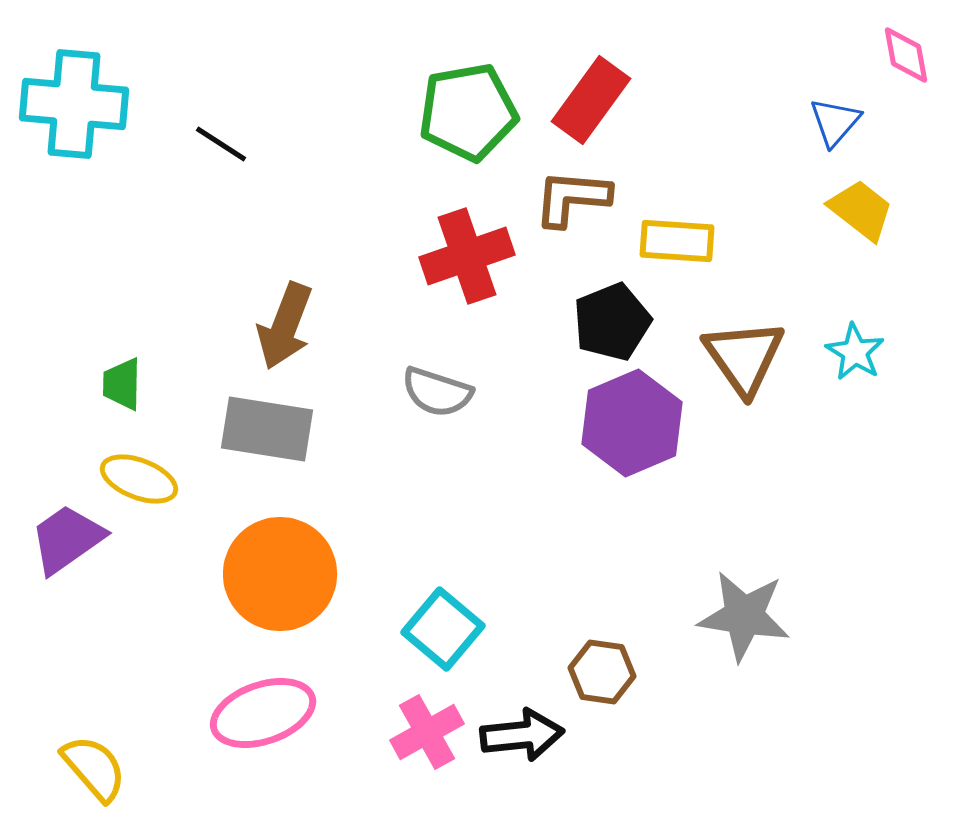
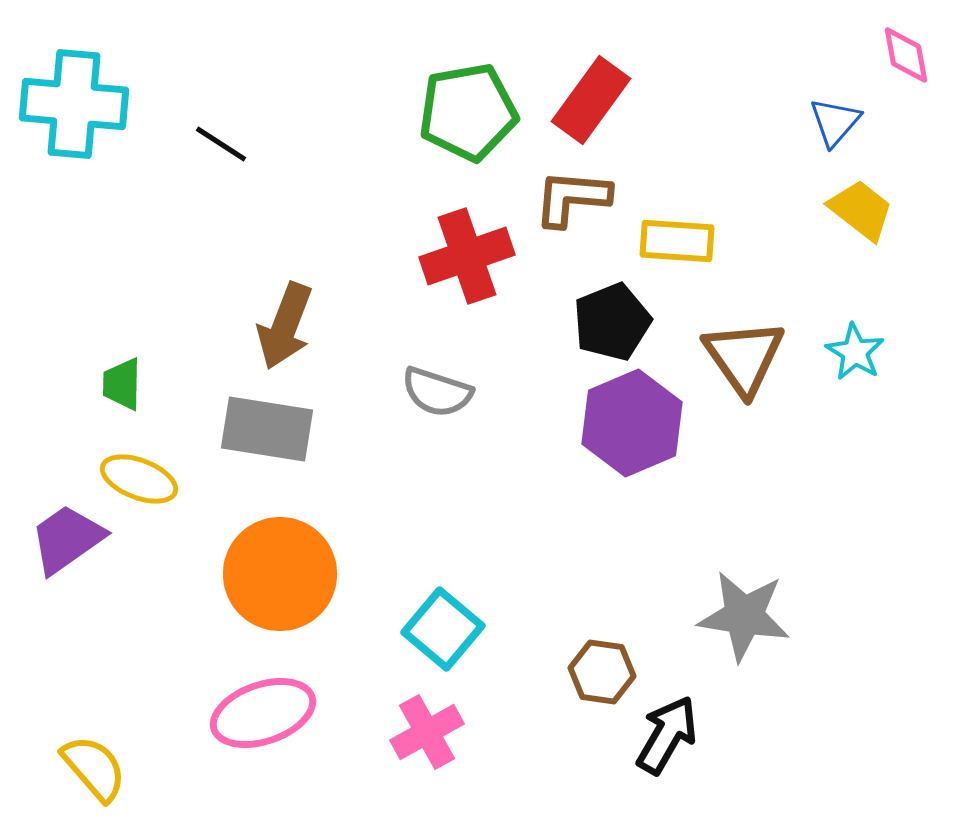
black arrow: moved 145 px right; rotated 54 degrees counterclockwise
